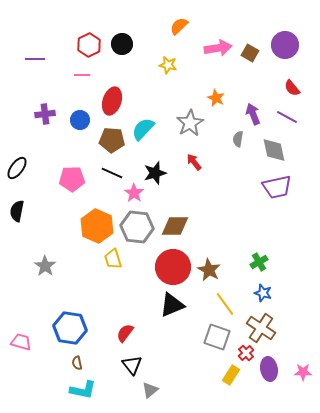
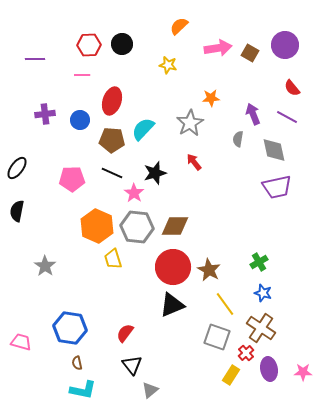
red hexagon at (89, 45): rotated 25 degrees clockwise
orange star at (216, 98): moved 5 px left; rotated 30 degrees counterclockwise
